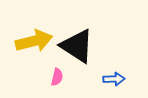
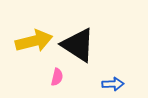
black triangle: moved 1 px right, 1 px up
blue arrow: moved 1 px left, 5 px down
